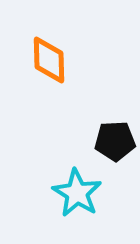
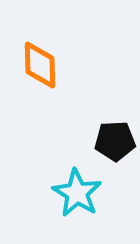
orange diamond: moved 9 px left, 5 px down
